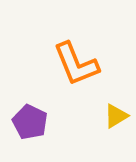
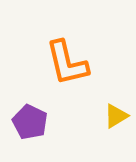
orange L-shape: moved 9 px left, 1 px up; rotated 9 degrees clockwise
